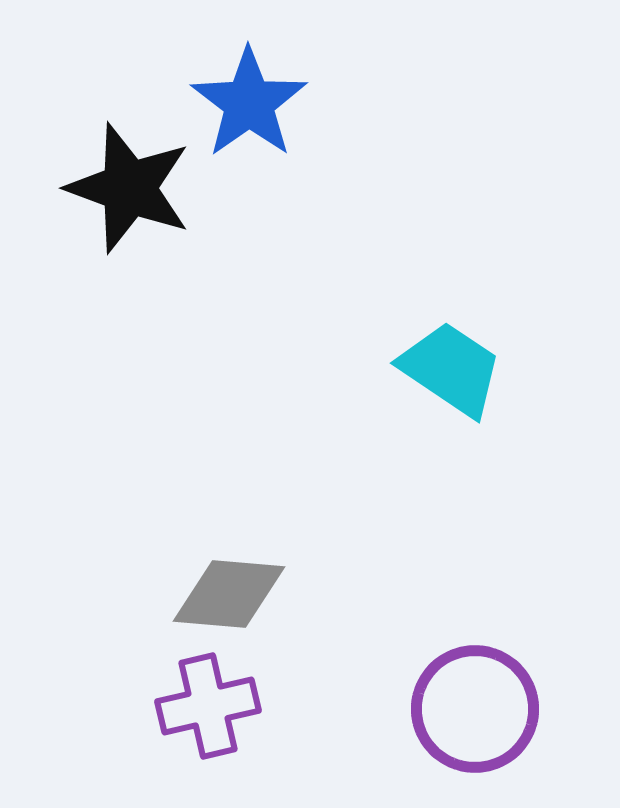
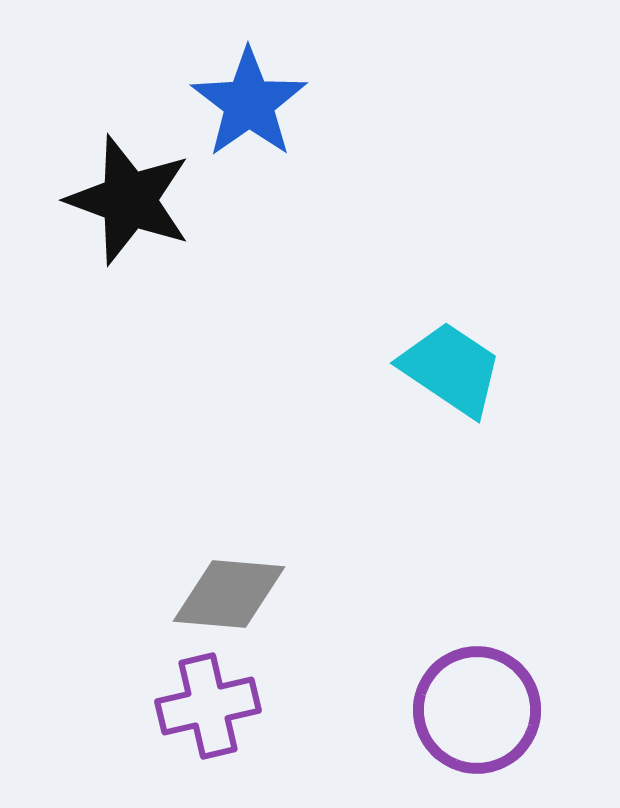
black star: moved 12 px down
purple circle: moved 2 px right, 1 px down
